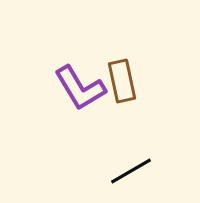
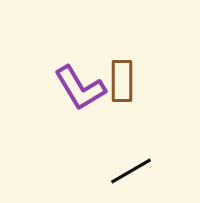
brown rectangle: rotated 12 degrees clockwise
